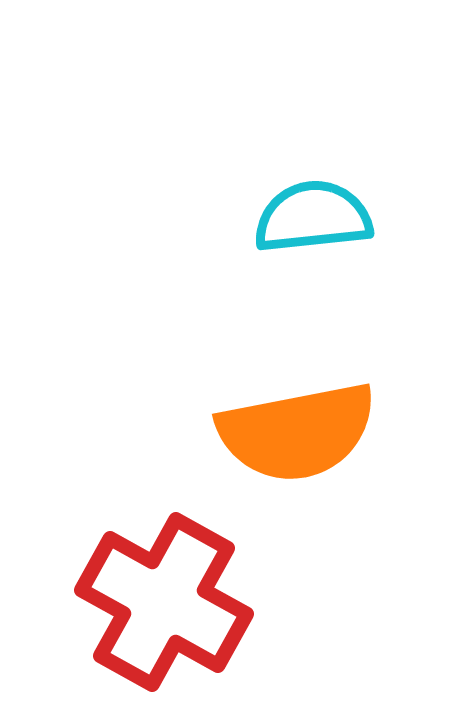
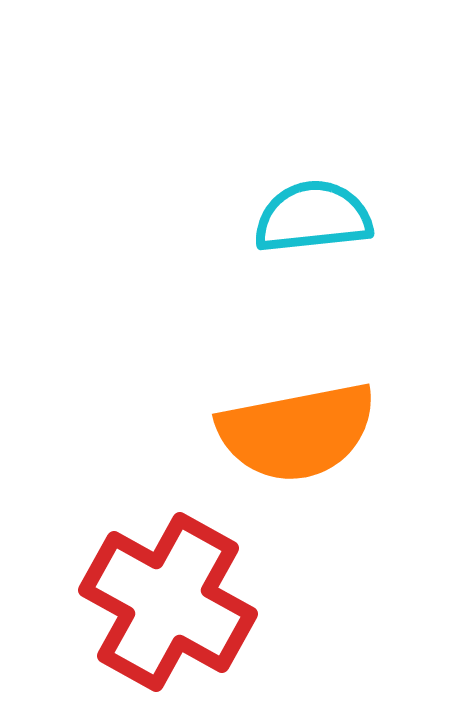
red cross: moved 4 px right
